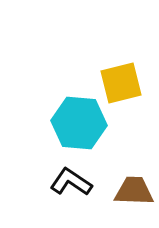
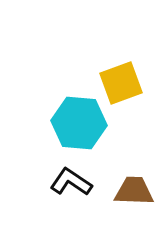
yellow square: rotated 6 degrees counterclockwise
